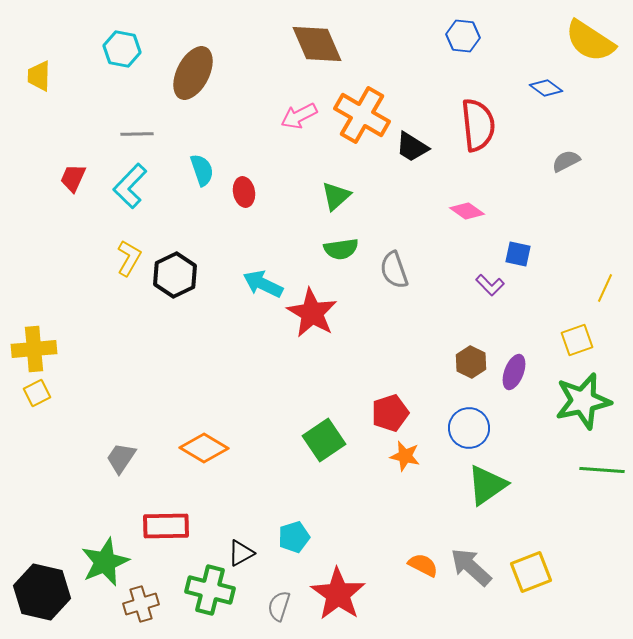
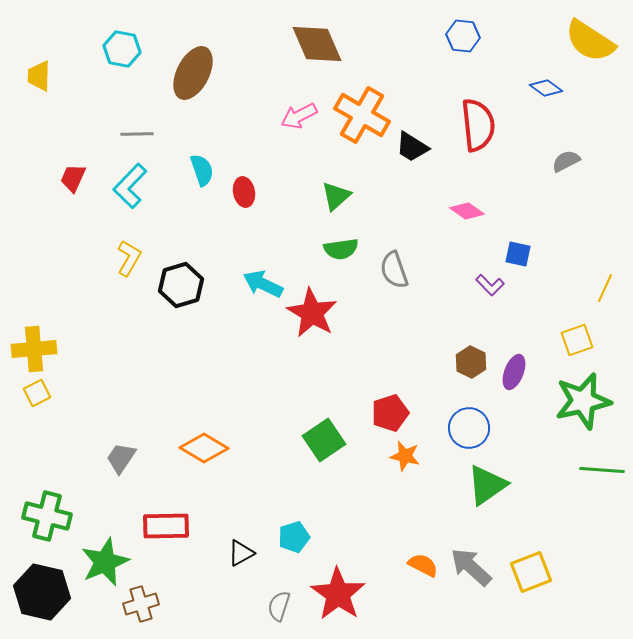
black hexagon at (175, 275): moved 6 px right, 10 px down; rotated 9 degrees clockwise
green cross at (210, 590): moved 163 px left, 74 px up
